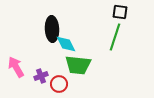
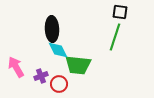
cyan diamond: moved 8 px left, 6 px down
